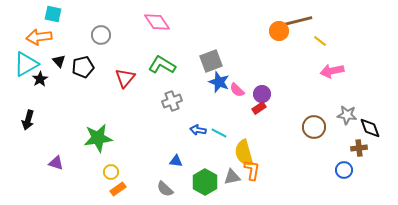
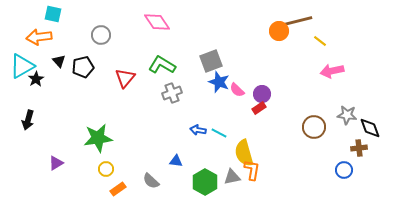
cyan triangle: moved 4 px left, 2 px down
black star: moved 4 px left
gray cross: moved 8 px up
purple triangle: rotated 49 degrees counterclockwise
yellow circle: moved 5 px left, 3 px up
gray semicircle: moved 14 px left, 8 px up
